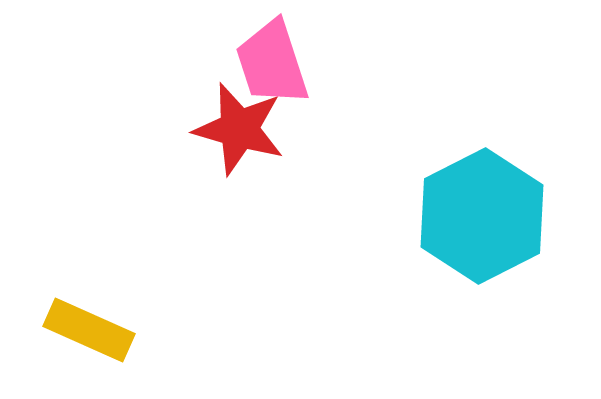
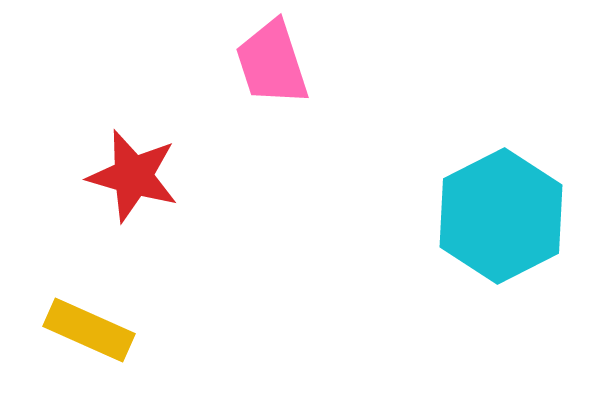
red star: moved 106 px left, 47 px down
cyan hexagon: moved 19 px right
